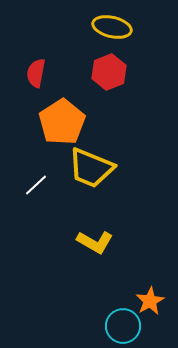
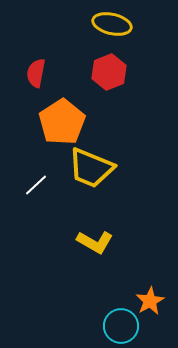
yellow ellipse: moved 3 px up
cyan circle: moved 2 px left
